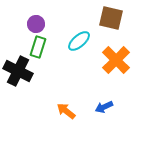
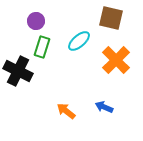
purple circle: moved 3 px up
green rectangle: moved 4 px right
blue arrow: rotated 48 degrees clockwise
